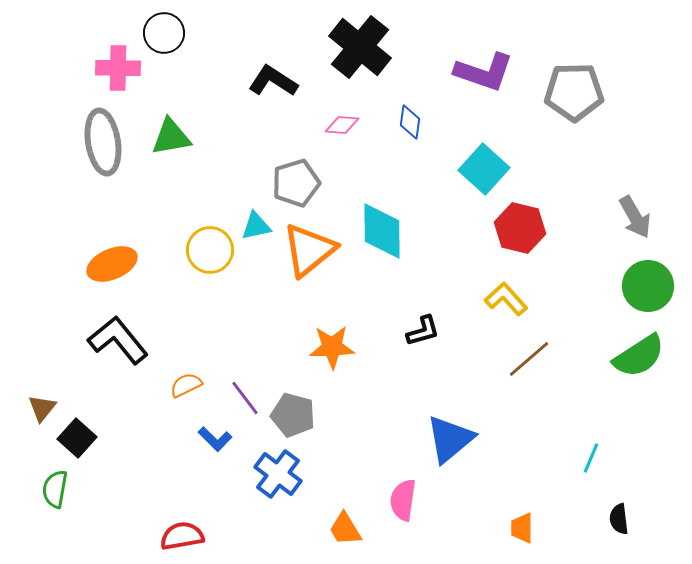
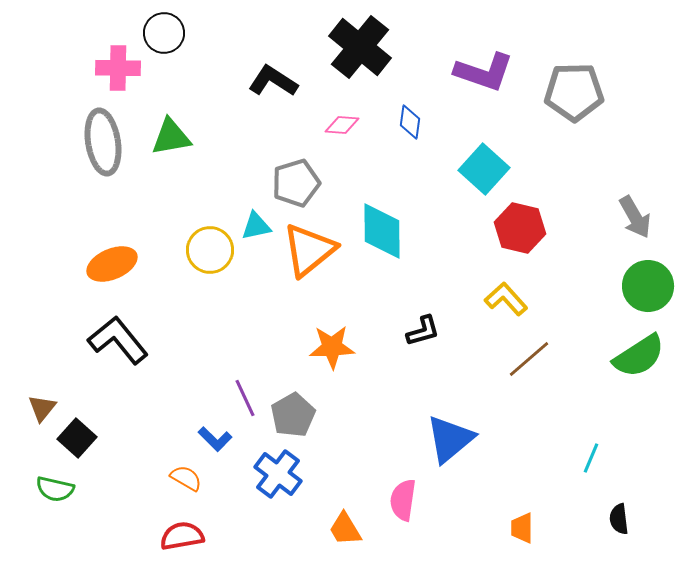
orange semicircle at (186, 385): moved 93 px down; rotated 56 degrees clockwise
purple line at (245, 398): rotated 12 degrees clockwise
gray pentagon at (293, 415): rotated 27 degrees clockwise
green semicircle at (55, 489): rotated 87 degrees counterclockwise
